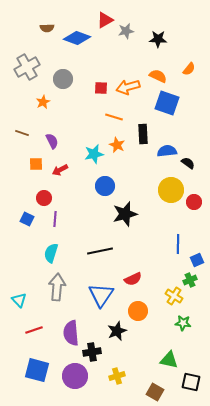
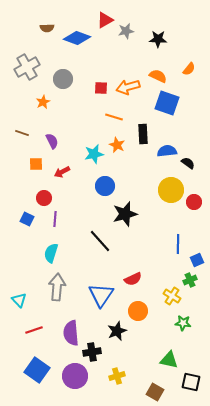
red arrow at (60, 170): moved 2 px right, 2 px down
black line at (100, 251): moved 10 px up; rotated 60 degrees clockwise
yellow cross at (174, 296): moved 2 px left
blue square at (37, 370): rotated 20 degrees clockwise
